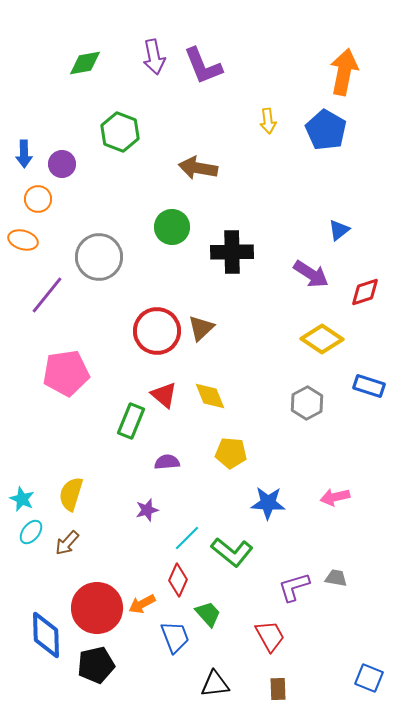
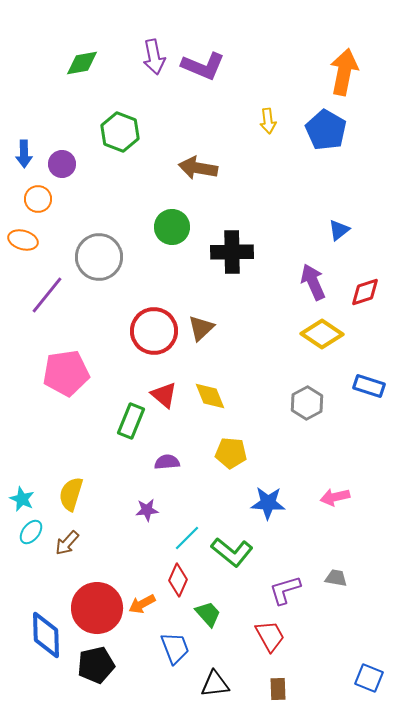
green diamond at (85, 63): moved 3 px left
purple L-shape at (203, 66): rotated 45 degrees counterclockwise
purple arrow at (311, 274): moved 2 px right, 8 px down; rotated 147 degrees counterclockwise
red circle at (157, 331): moved 3 px left
yellow diamond at (322, 339): moved 5 px up
purple star at (147, 510): rotated 10 degrees clockwise
purple L-shape at (294, 587): moved 9 px left, 3 px down
blue trapezoid at (175, 637): moved 11 px down
